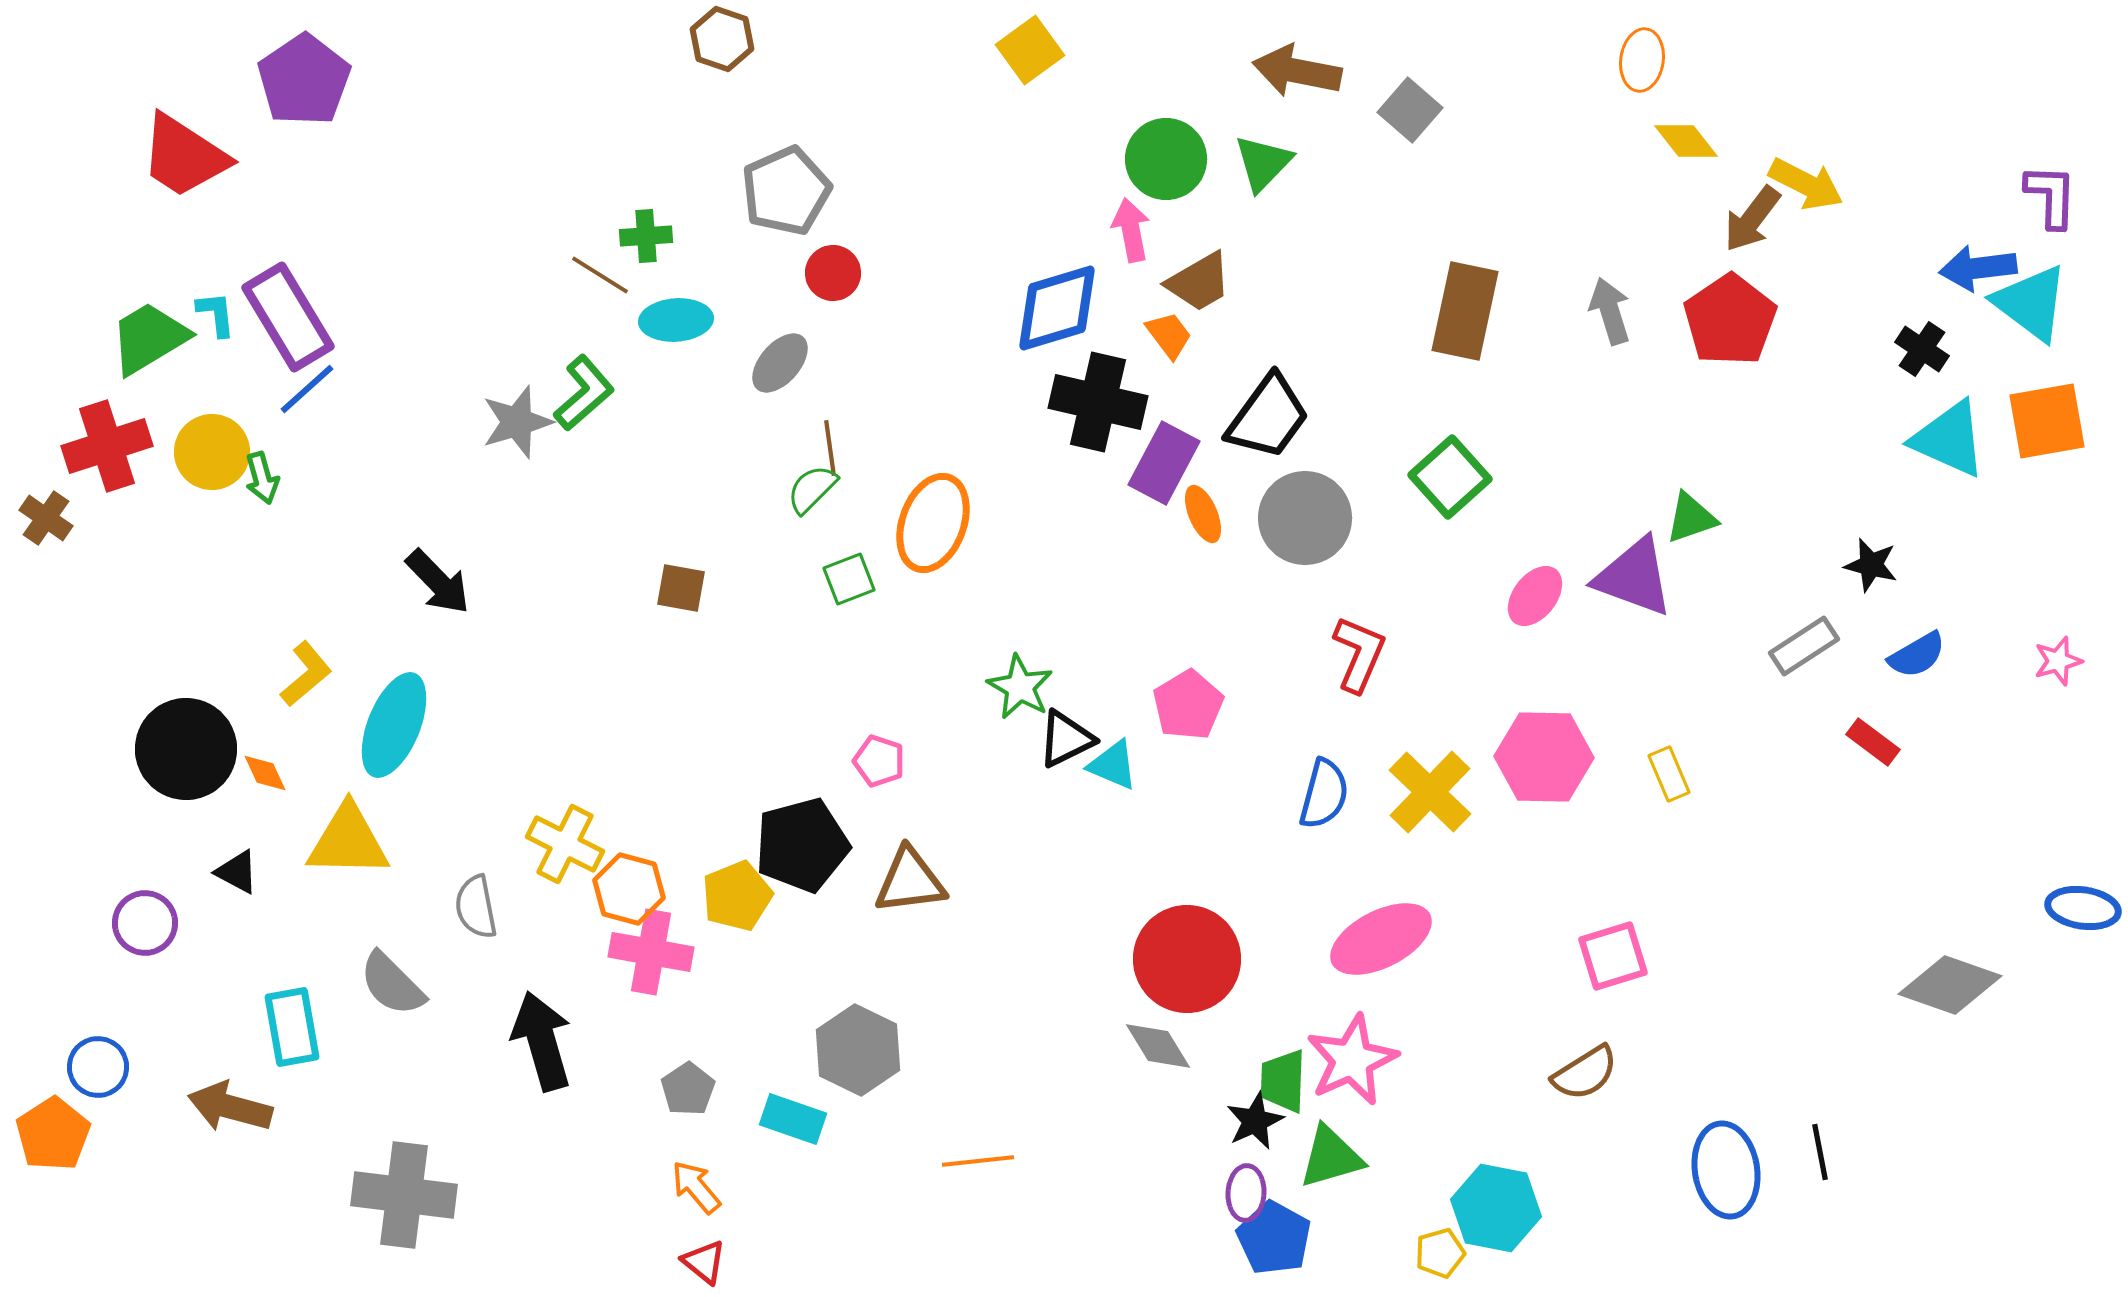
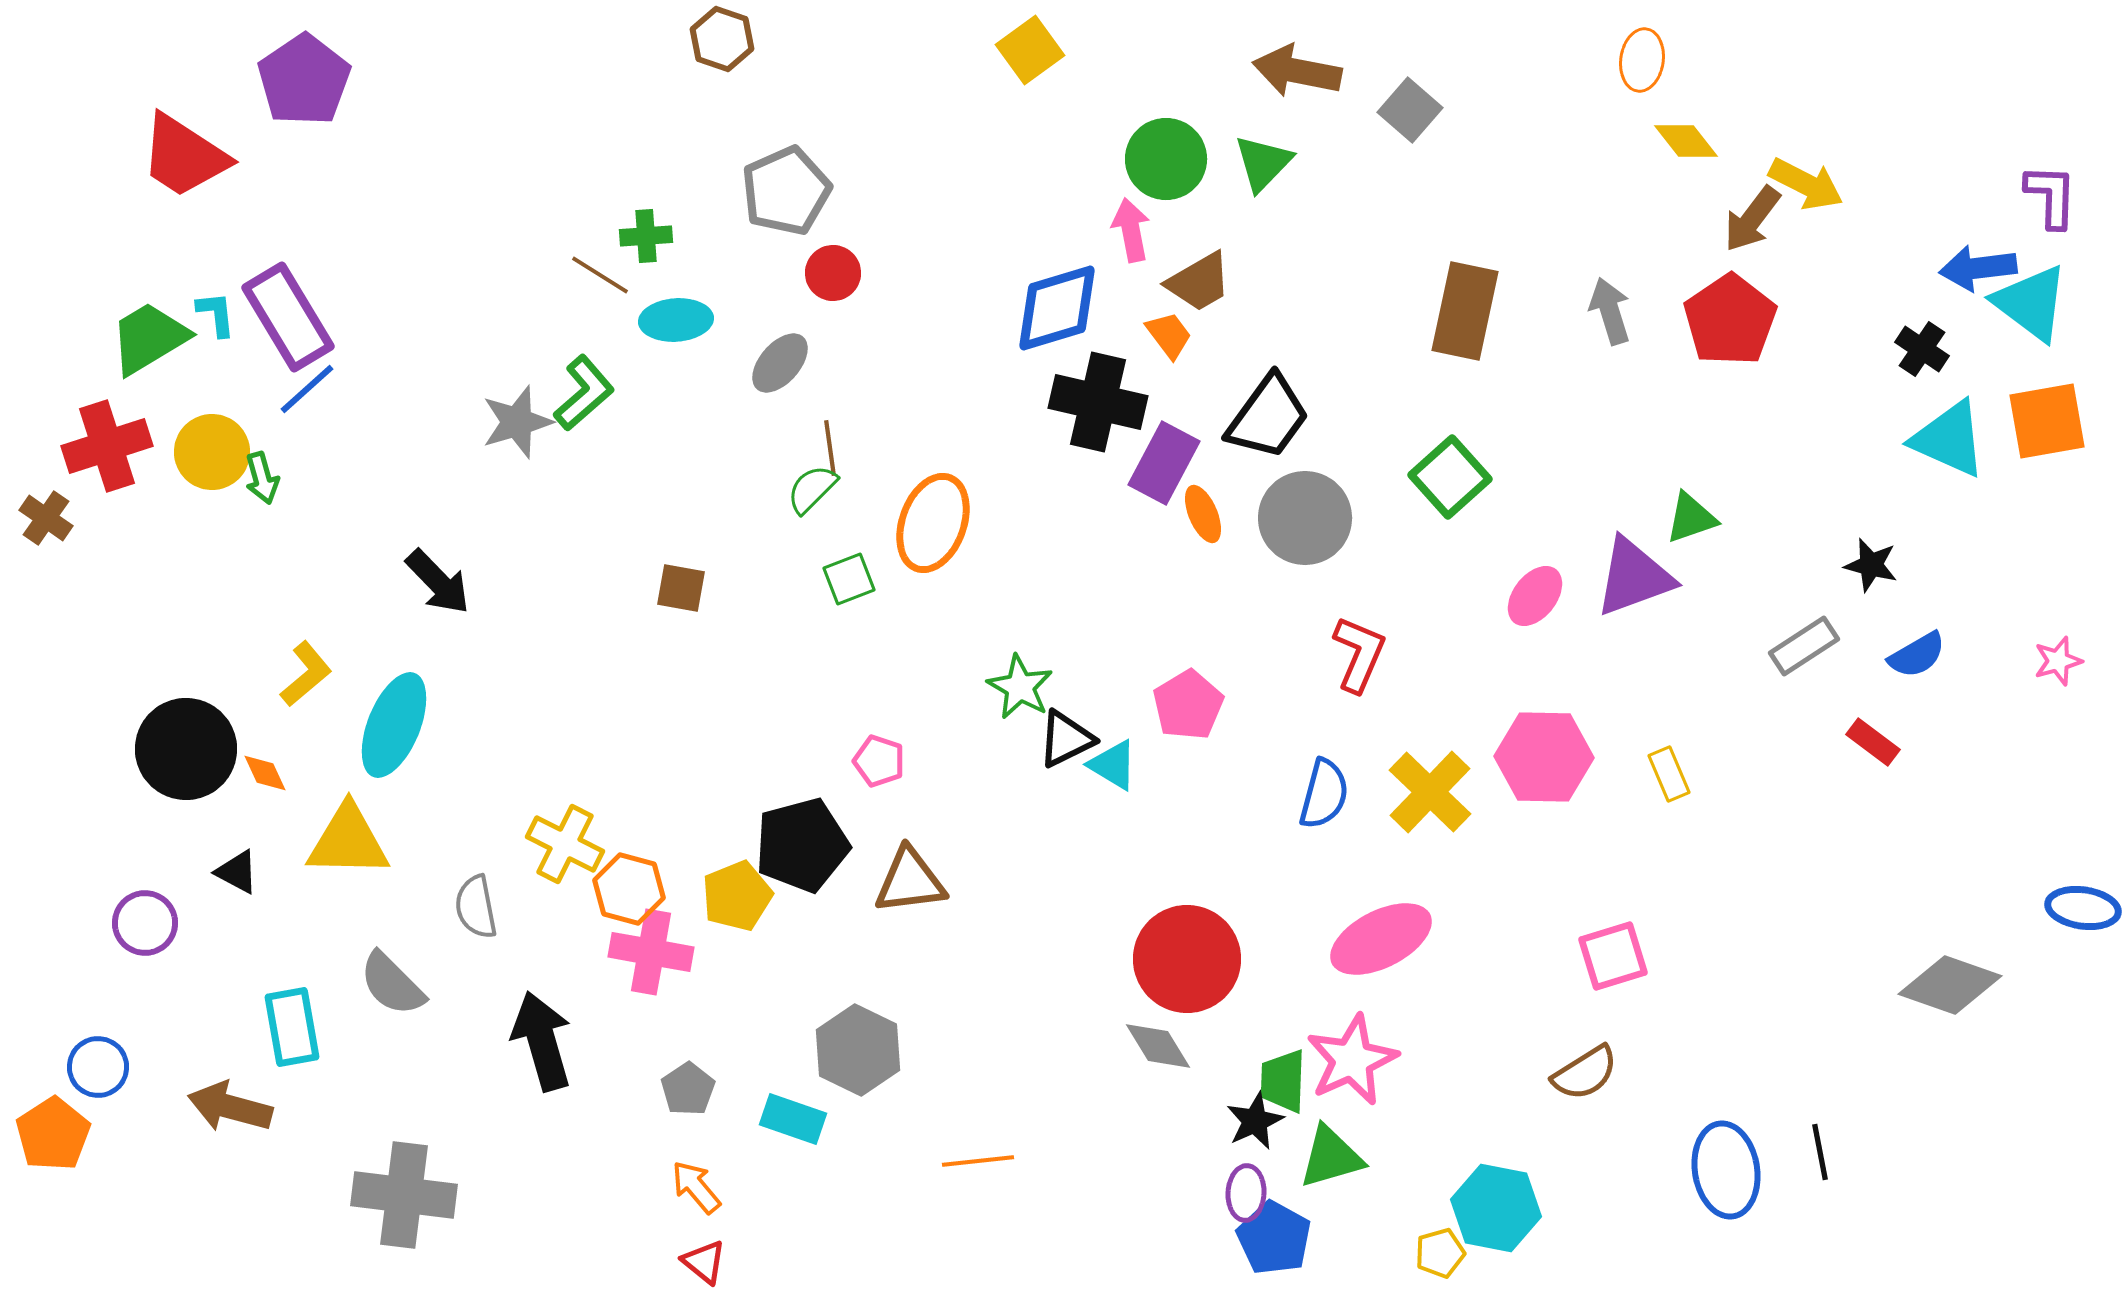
purple triangle at (1634, 577): rotated 40 degrees counterclockwise
cyan triangle at (1113, 765): rotated 8 degrees clockwise
